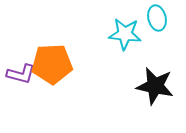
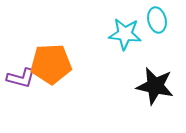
cyan ellipse: moved 2 px down
orange pentagon: moved 1 px left
purple L-shape: moved 4 px down
